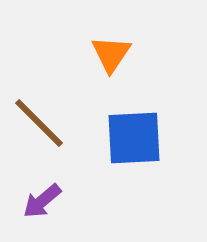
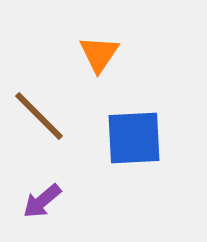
orange triangle: moved 12 px left
brown line: moved 7 px up
